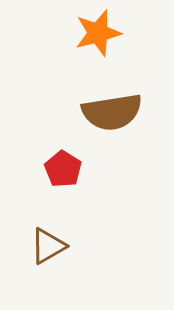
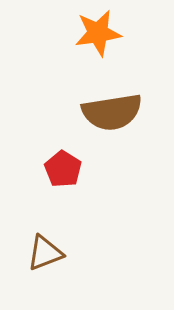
orange star: rotated 6 degrees clockwise
brown triangle: moved 3 px left, 7 px down; rotated 9 degrees clockwise
